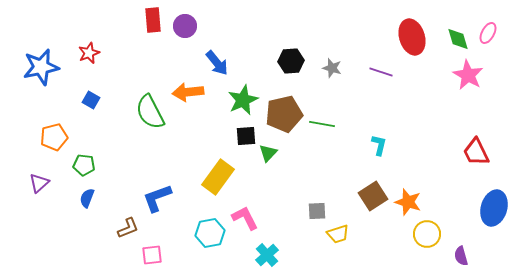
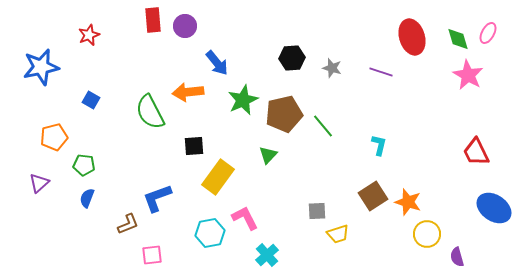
red star: moved 18 px up
black hexagon: moved 1 px right, 3 px up
green line: moved 1 px right, 2 px down; rotated 40 degrees clockwise
black square: moved 52 px left, 10 px down
green triangle: moved 2 px down
blue ellipse: rotated 72 degrees counterclockwise
brown L-shape: moved 4 px up
purple semicircle: moved 4 px left, 1 px down
